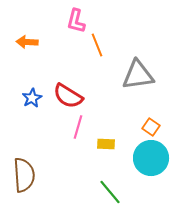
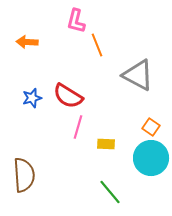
gray triangle: rotated 36 degrees clockwise
blue star: rotated 12 degrees clockwise
